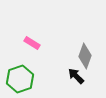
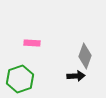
pink rectangle: rotated 28 degrees counterclockwise
black arrow: rotated 132 degrees clockwise
